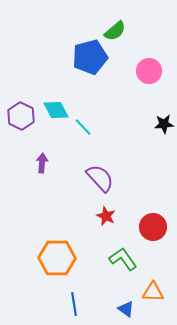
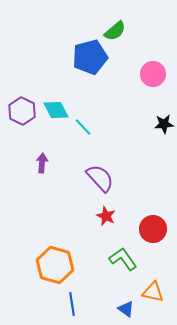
pink circle: moved 4 px right, 3 px down
purple hexagon: moved 1 px right, 5 px up
red circle: moved 2 px down
orange hexagon: moved 2 px left, 7 px down; rotated 15 degrees clockwise
orange triangle: rotated 10 degrees clockwise
blue line: moved 2 px left
